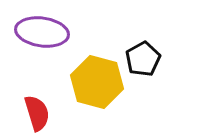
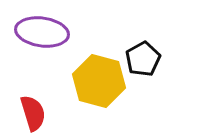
yellow hexagon: moved 2 px right, 1 px up
red semicircle: moved 4 px left
